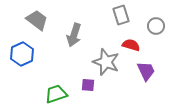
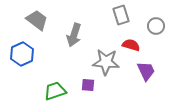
gray star: rotated 16 degrees counterclockwise
green trapezoid: moved 1 px left, 3 px up
